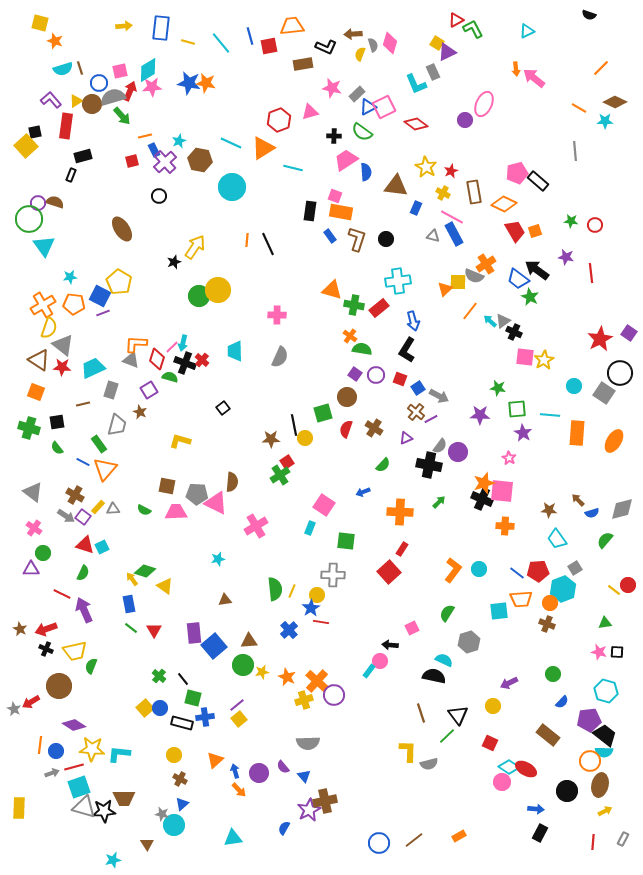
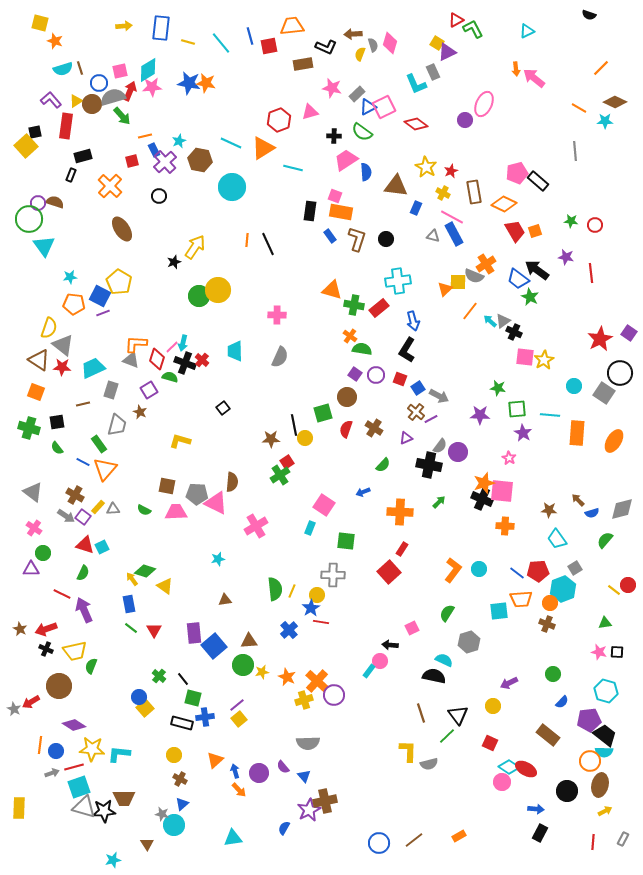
orange cross at (43, 305): moved 67 px right, 119 px up; rotated 15 degrees counterclockwise
blue circle at (160, 708): moved 21 px left, 11 px up
